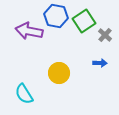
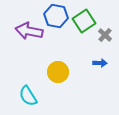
yellow circle: moved 1 px left, 1 px up
cyan semicircle: moved 4 px right, 2 px down
